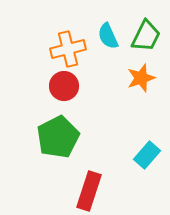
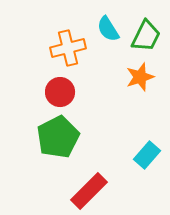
cyan semicircle: moved 7 px up; rotated 8 degrees counterclockwise
orange cross: moved 1 px up
orange star: moved 1 px left, 1 px up
red circle: moved 4 px left, 6 px down
red rectangle: rotated 27 degrees clockwise
